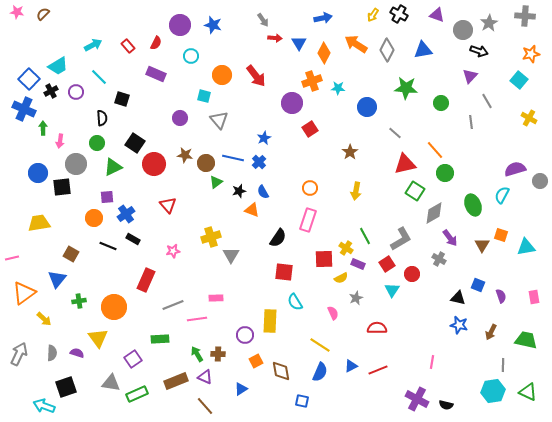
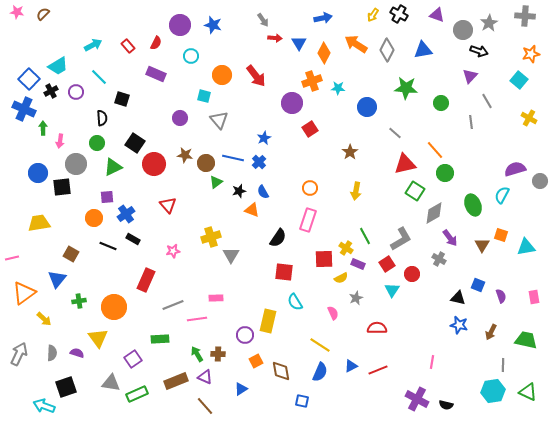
yellow rectangle at (270, 321): moved 2 px left; rotated 10 degrees clockwise
